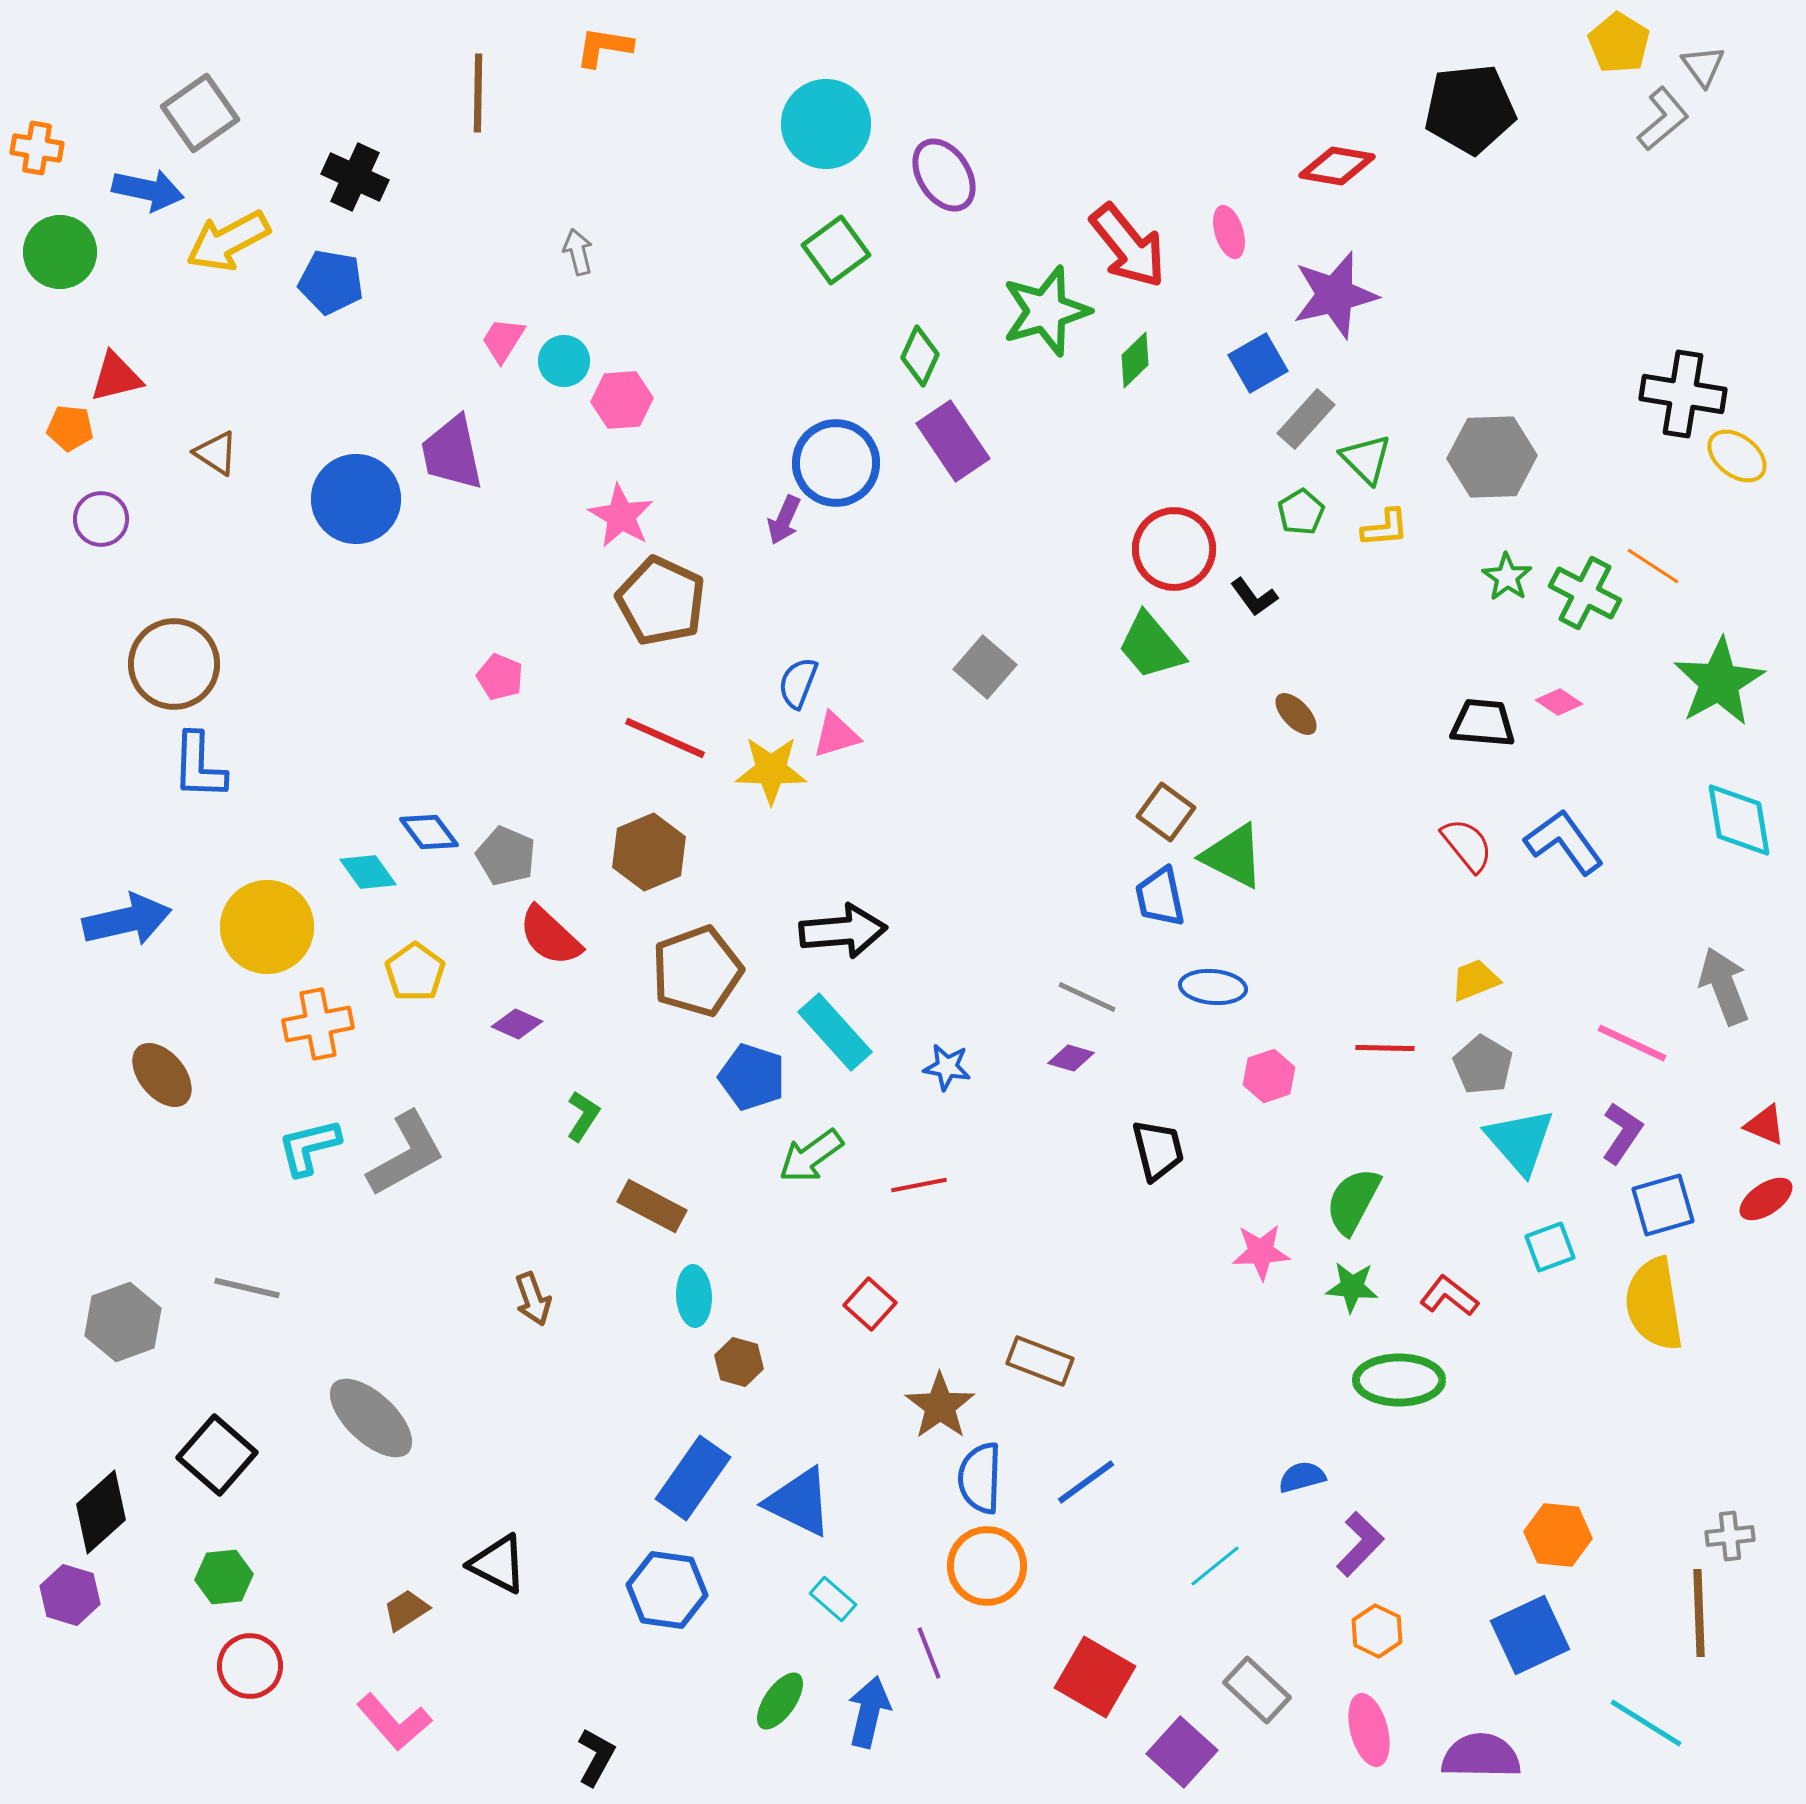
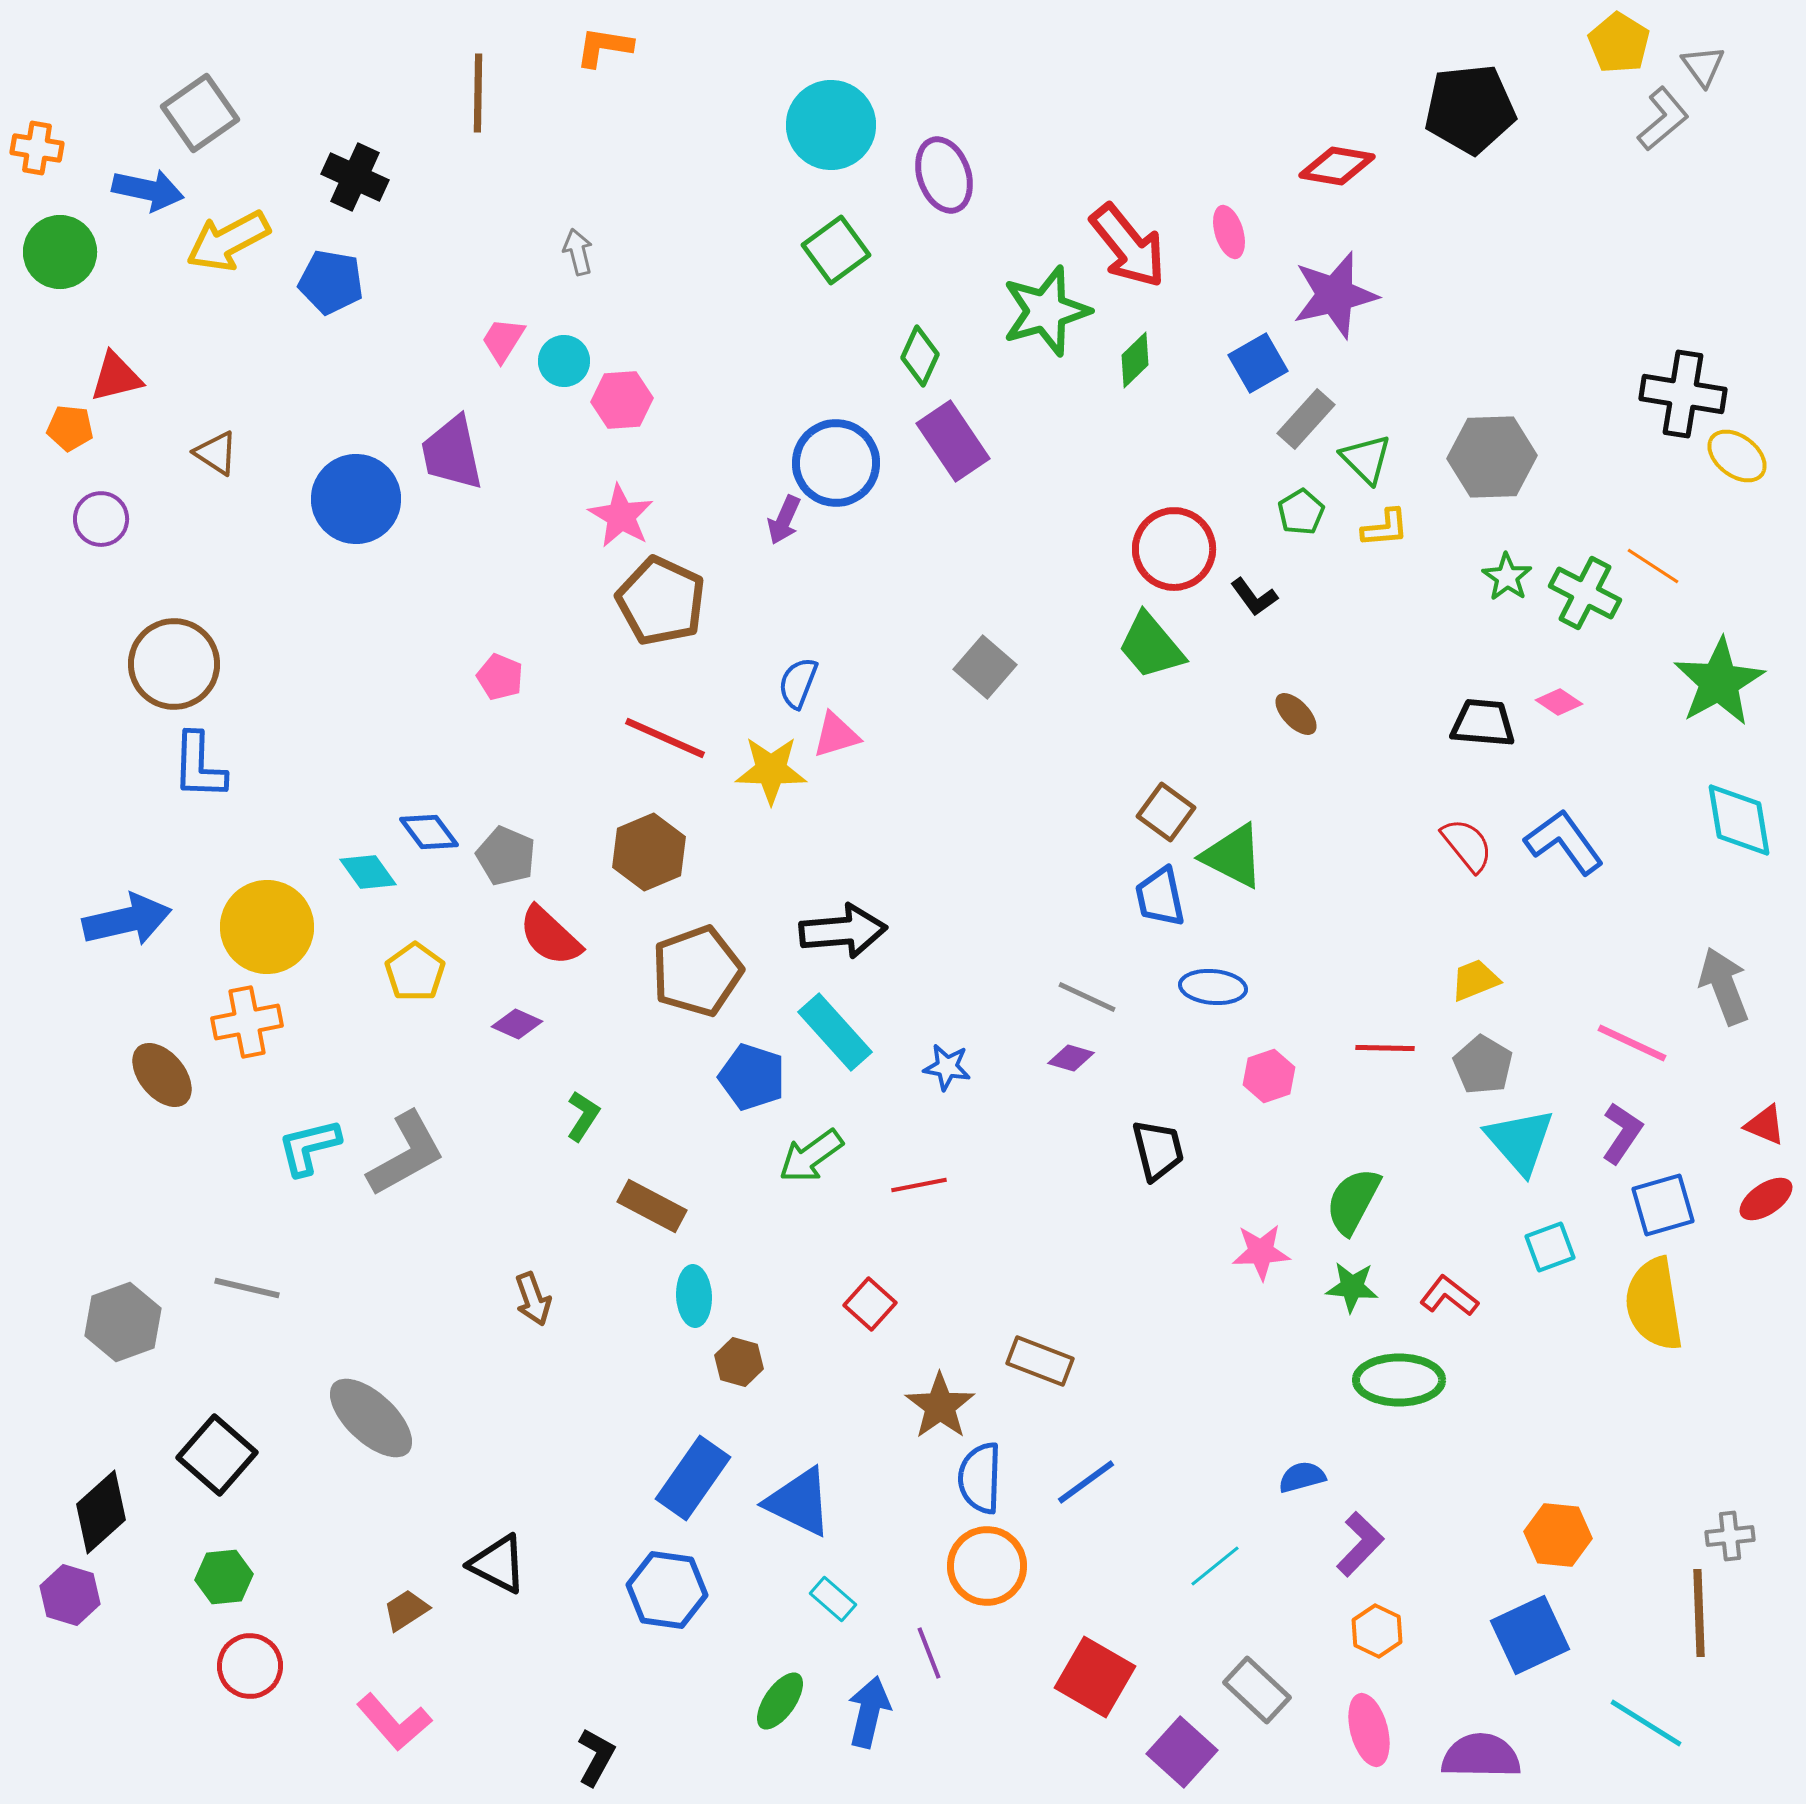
cyan circle at (826, 124): moved 5 px right, 1 px down
purple ellipse at (944, 175): rotated 14 degrees clockwise
orange cross at (318, 1024): moved 71 px left, 2 px up
